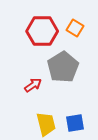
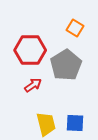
red hexagon: moved 12 px left, 19 px down
gray pentagon: moved 3 px right, 2 px up
blue square: rotated 12 degrees clockwise
